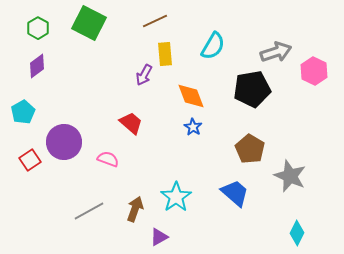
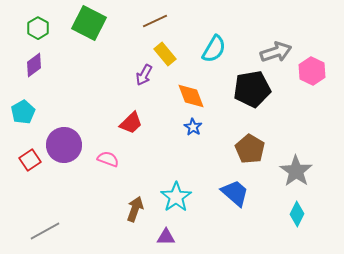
cyan semicircle: moved 1 px right, 3 px down
yellow rectangle: rotated 35 degrees counterclockwise
purple diamond: moved 3 px left, 1 px up
pink hexagon: moved 2 px left
red trapezoid: rotated 95 degrees clockwise
purple circle: moved 3 px down
gray star: moved 6 px right, 5 px up; rotated 12 degrees clockwise
gray line: moved 44 px left, 20 px down
cyan diamond: moved 19 px up
purple triangle: moved 7 px right; rotated 30 degrees clockwise
